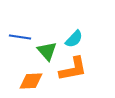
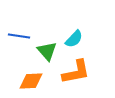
blue line: moved 1 px left, 1 px up
orange L-shape: moved 3 px right, 3 px down
